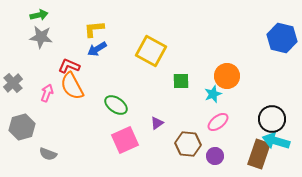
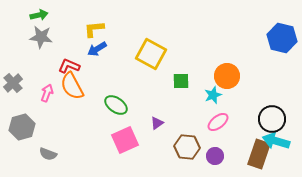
yellow square: moved 3 px down
cyan star: moved 1 px down
brown hexagon: moved 1 px left, 3 px down
